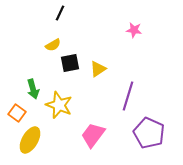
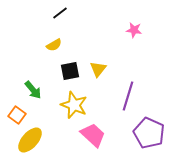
black line: rotated 28 degrees clockwise
yellow semicircle: moved 1 px right
black square: moved 8 px down
yellow triangle: rotated 18 degrees counterclockwise
green arrow: moved 1 px down; rotated 24 degrees counterclockwise
yellow star: moved 15 px right
orange square: moved 2 px down
pink trapezoid: rotated 96 degrees clockwise
yellow ellipse: rotated 12 degrees clockwise
